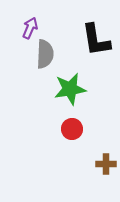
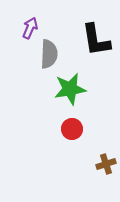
gray semicircle: moved 4 px right
brown cross: rotated 18 degrees counterclockwise
